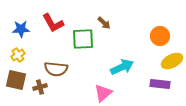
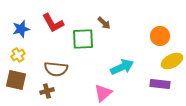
blue star: rotated 12 degrees counterclockwise
brown cross: moved 7 px right, 4 px down
